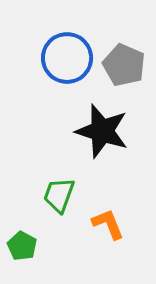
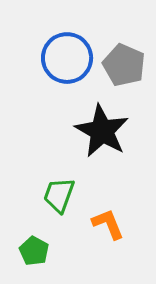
black star: rotated 12 degrees clockwise
green pentagon: moved 12 px right, 5 px down
